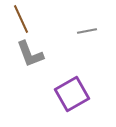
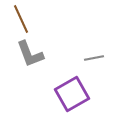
gray line: moved 7 px right, 27 px down
